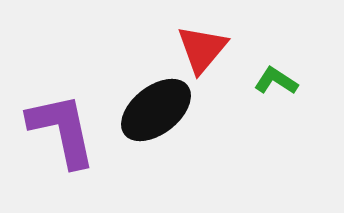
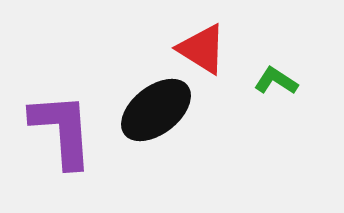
red triangle: rotated 38 degrees counterclockwise
purple L-shape: rotated 8 degrees clockwise
